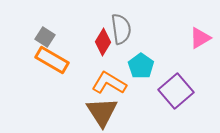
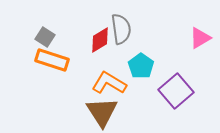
red diamond: moved 3 px left, 2 px up; rotated 28 degrees clockwise
orange rectangle: rotated 12 degrees counterclockwise
